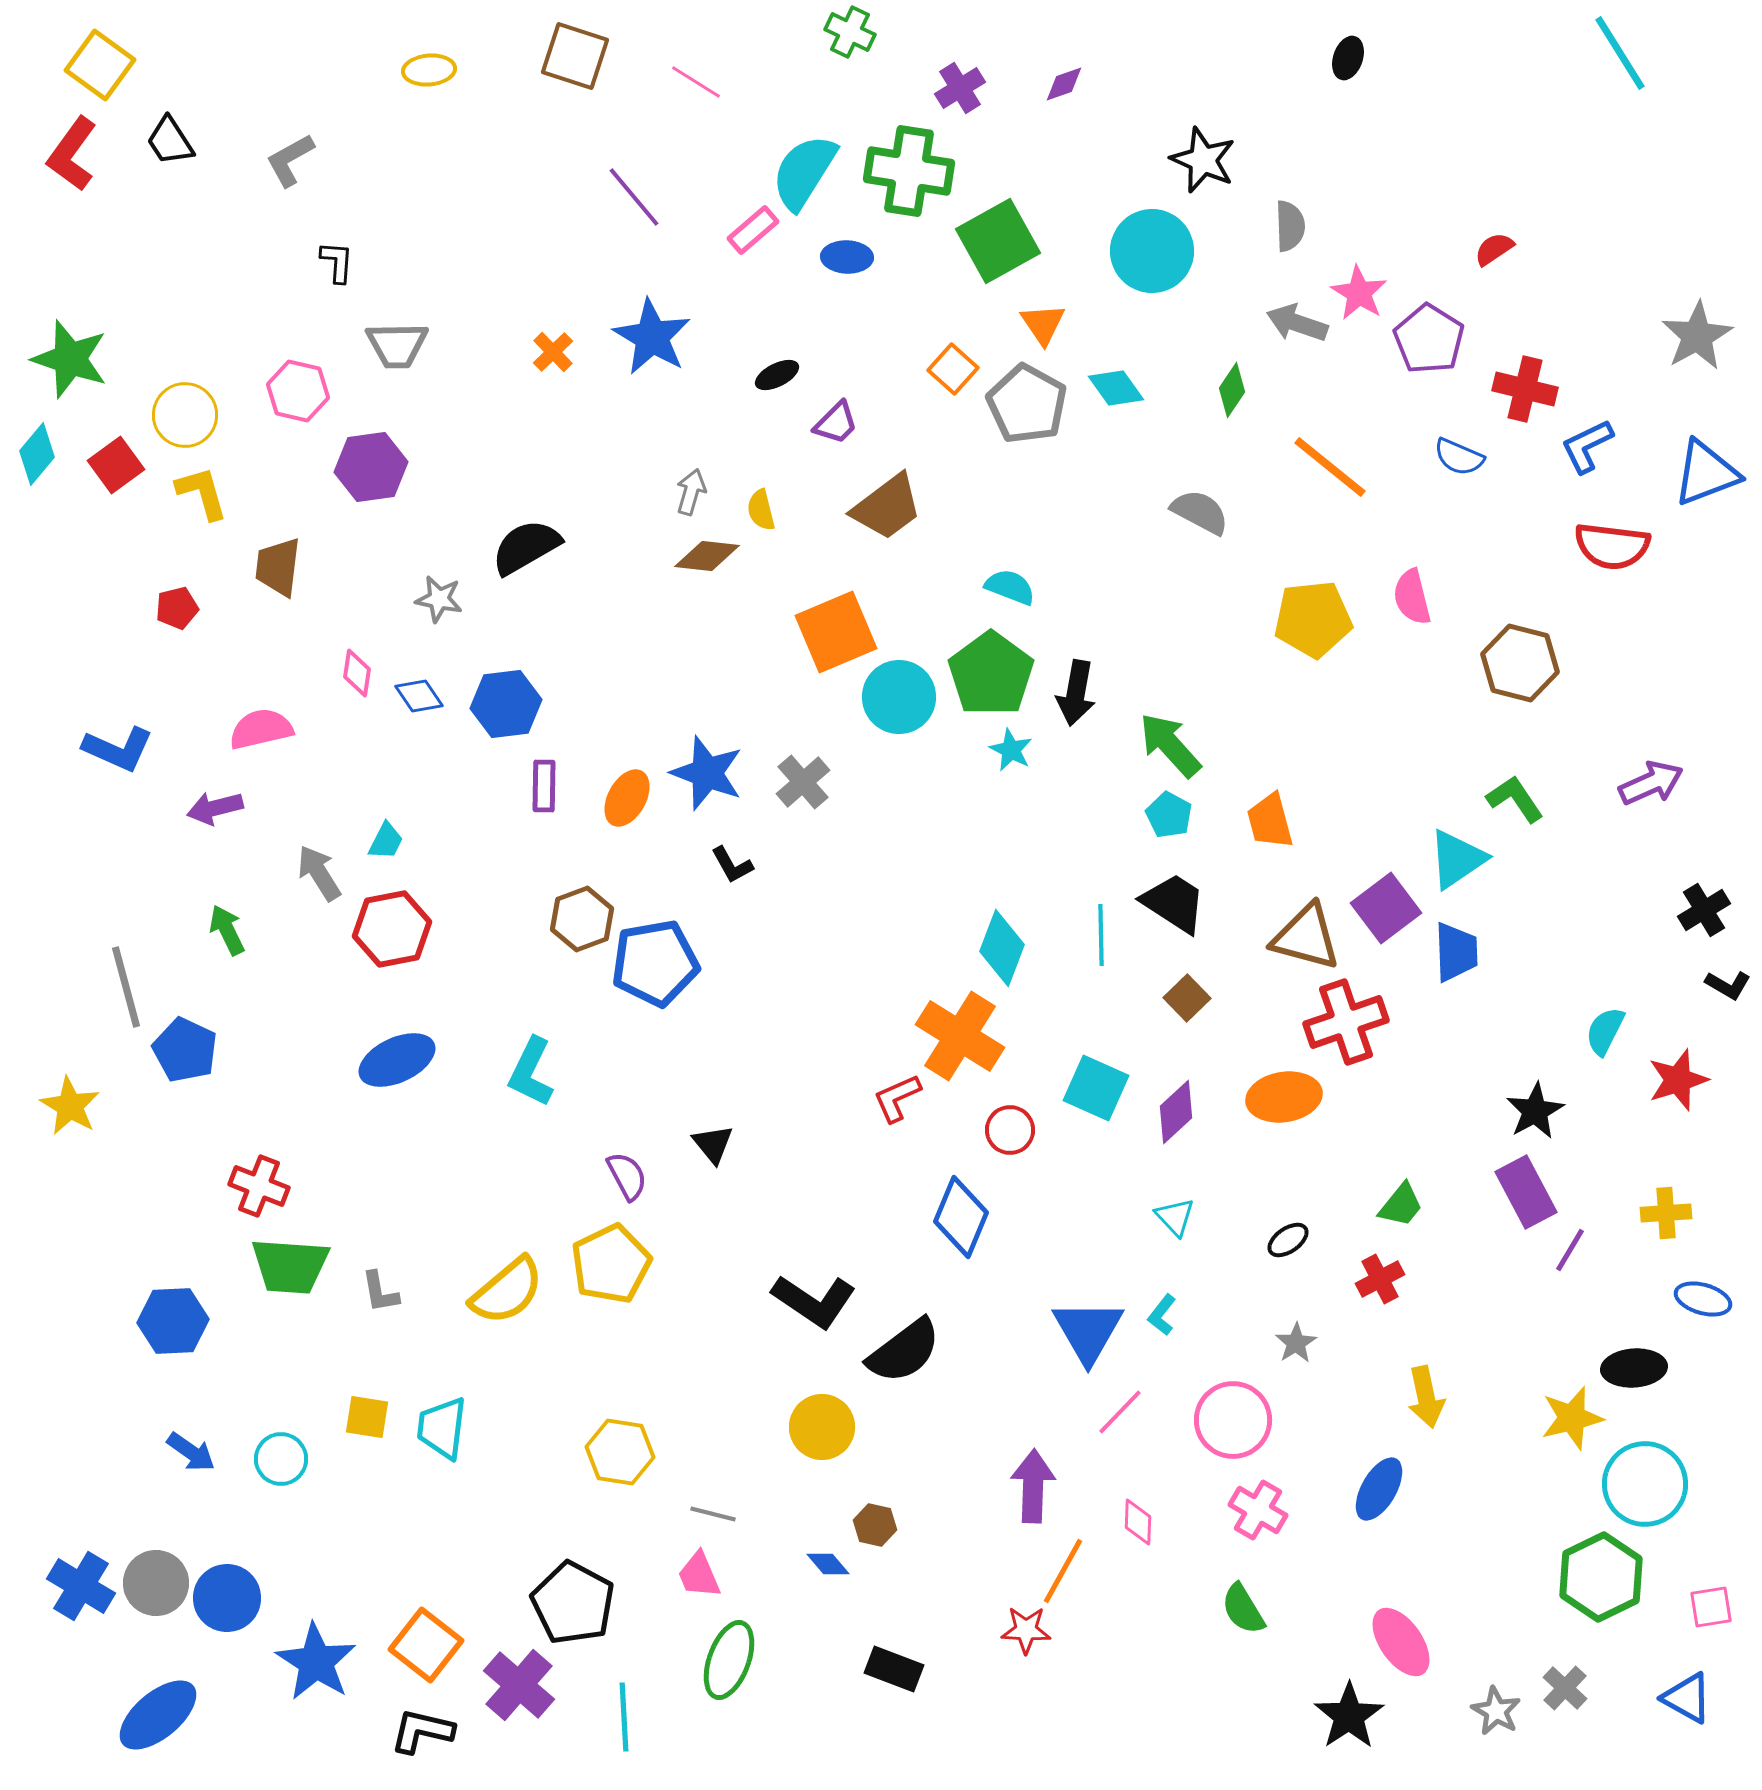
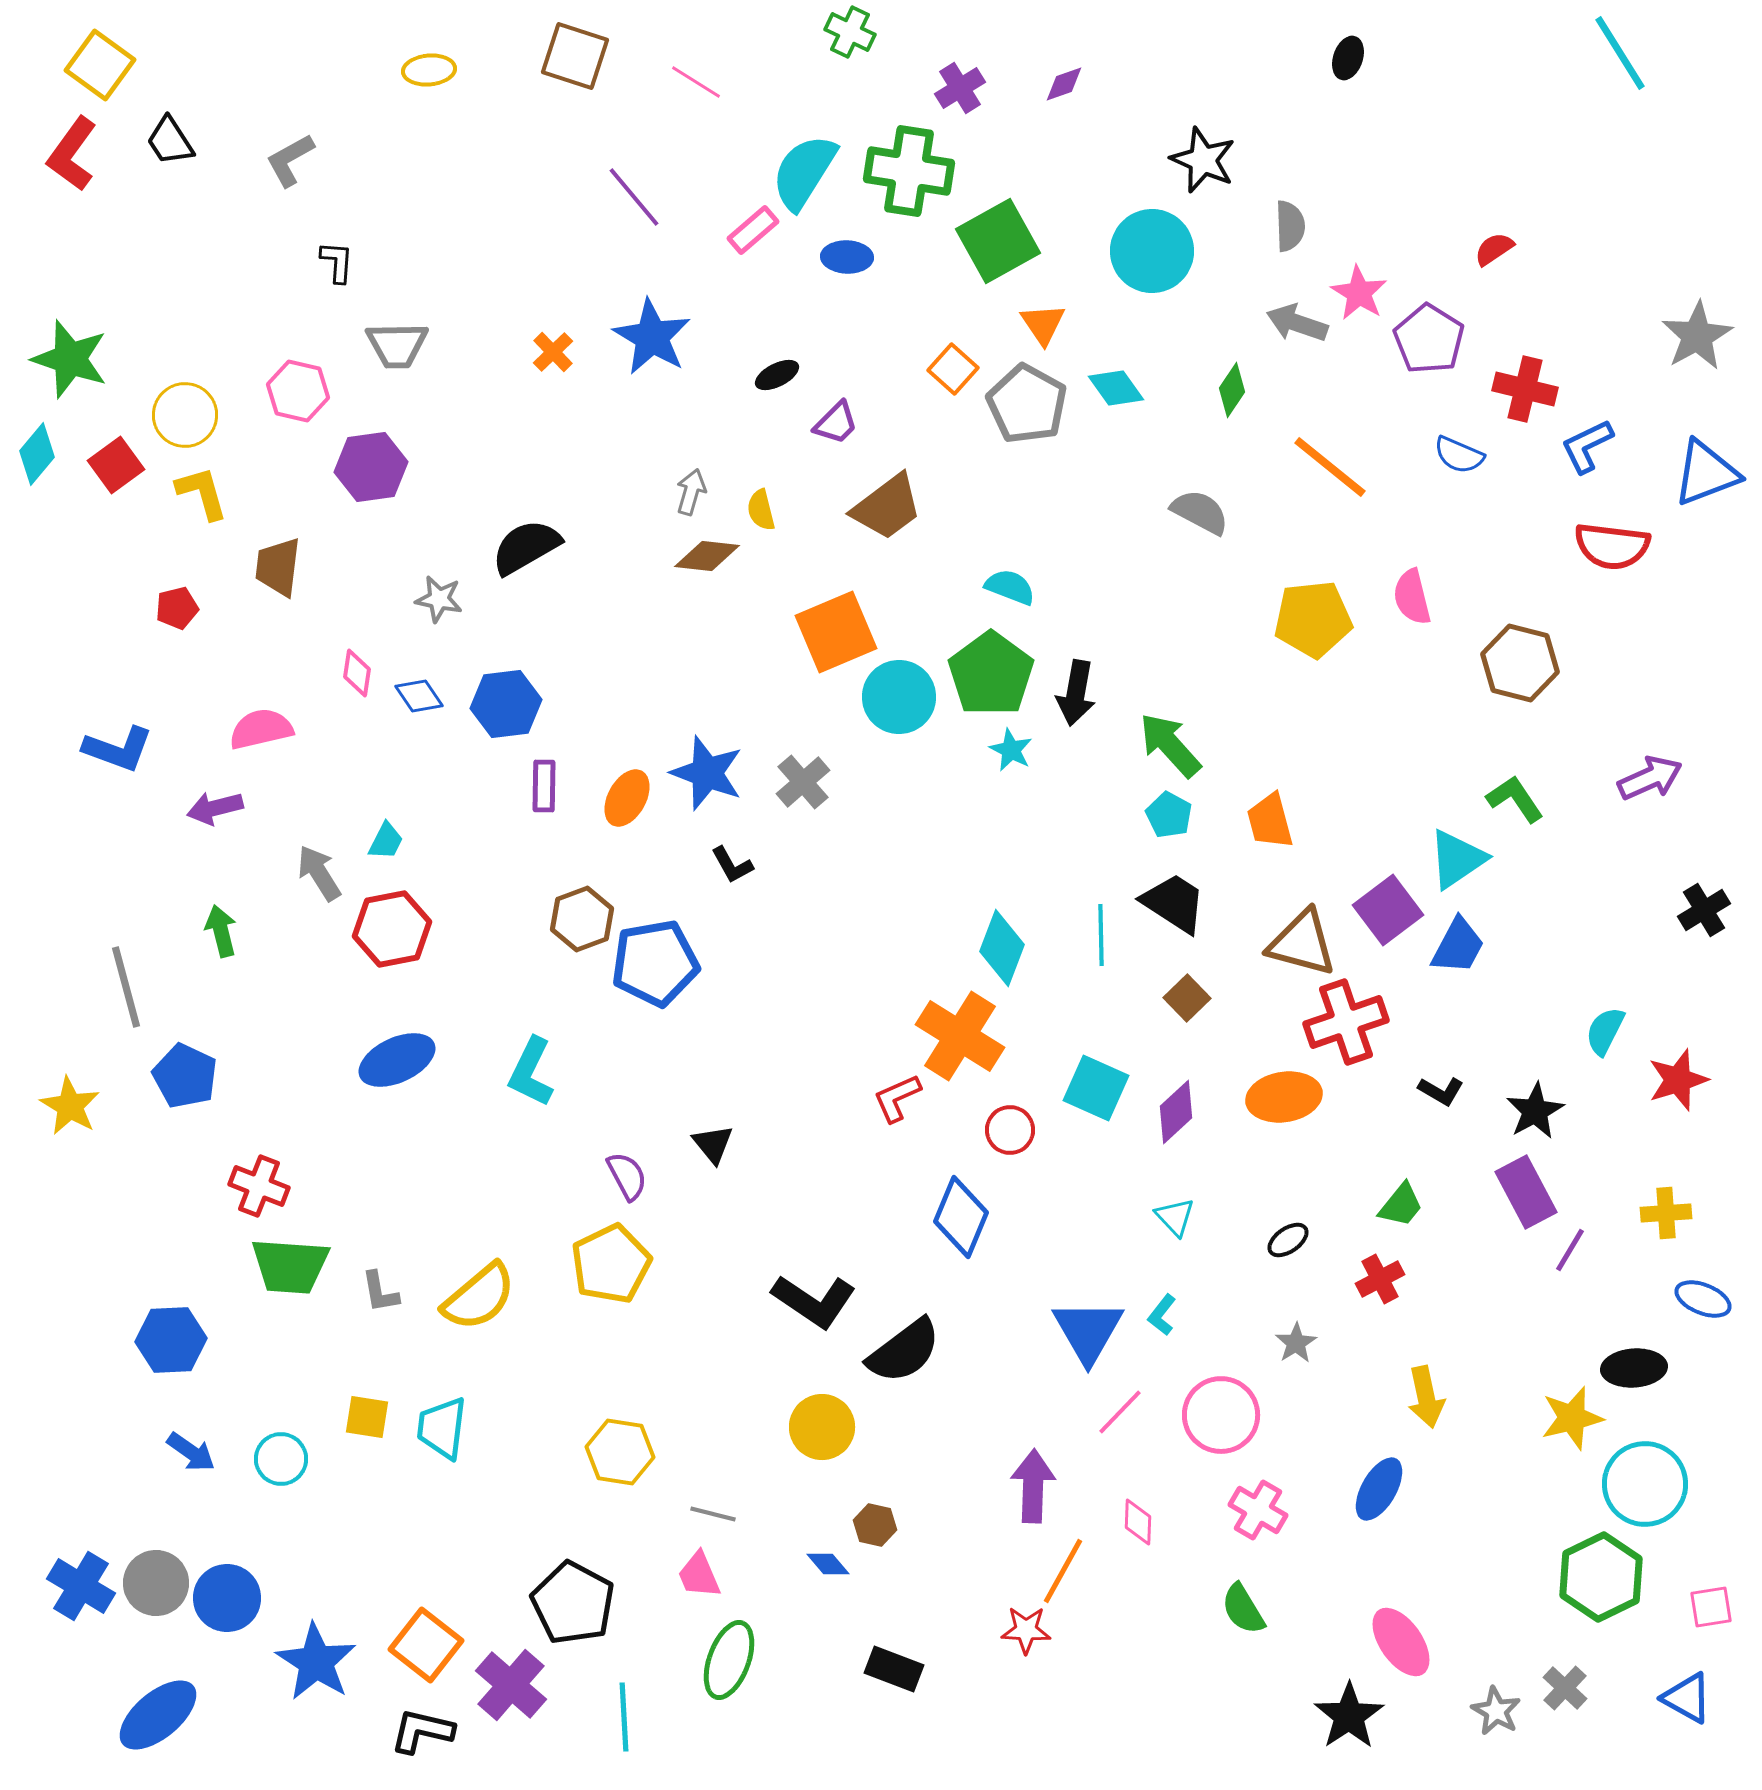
blue semicircle at (1459, 457): moved 2 px up
blue L-shape at (118, 749): rotated 4 degrees counterclockwise
purple arrow at (1651, 783): moved 1 px left, 5 px up
purple square at (1386, 908): moved 2 px right, 2 px down
green arrow at (227, 930): moved 6 px left, 1 px down; rotated 12 degrees clockwise
brown triangle at (1306, 937): moved 4 px left, 6 px down
blue trapezoid at (1456, 952): moved 2 px right, 6 px up; rotated 30 degrees clockwise
black L-shape at (1728, 985): moved 287 px left, 106 px down
blue pentagon at (185, 1050): moved 26 px down
yellow semicircle at (507, 1291): moved 28 px left, 6 px down
blue ellipse at (1703, 1299): rotated 6 degrees clockwise
blue hexagon at (173, 1321): moved 2 px left, 19 px down
pink circle at (1233, 1420): moved 12 px left, 5 px up
purple cross at (519, 1685): moved 8 px left
